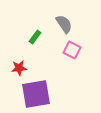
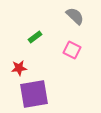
gray semicircle: moved 11 px right, 8 px up; rotated 12 degrees counterclockwise
green rectangle: rotated 16 degrees clockwise
purple square: moved 2 px left
